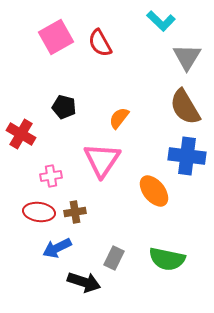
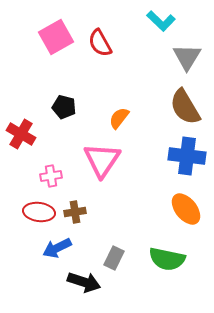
orange ellipse: moved 32 px right, 18 px down
